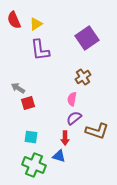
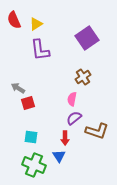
blue triangle: rotated 40 degrees clockwise
